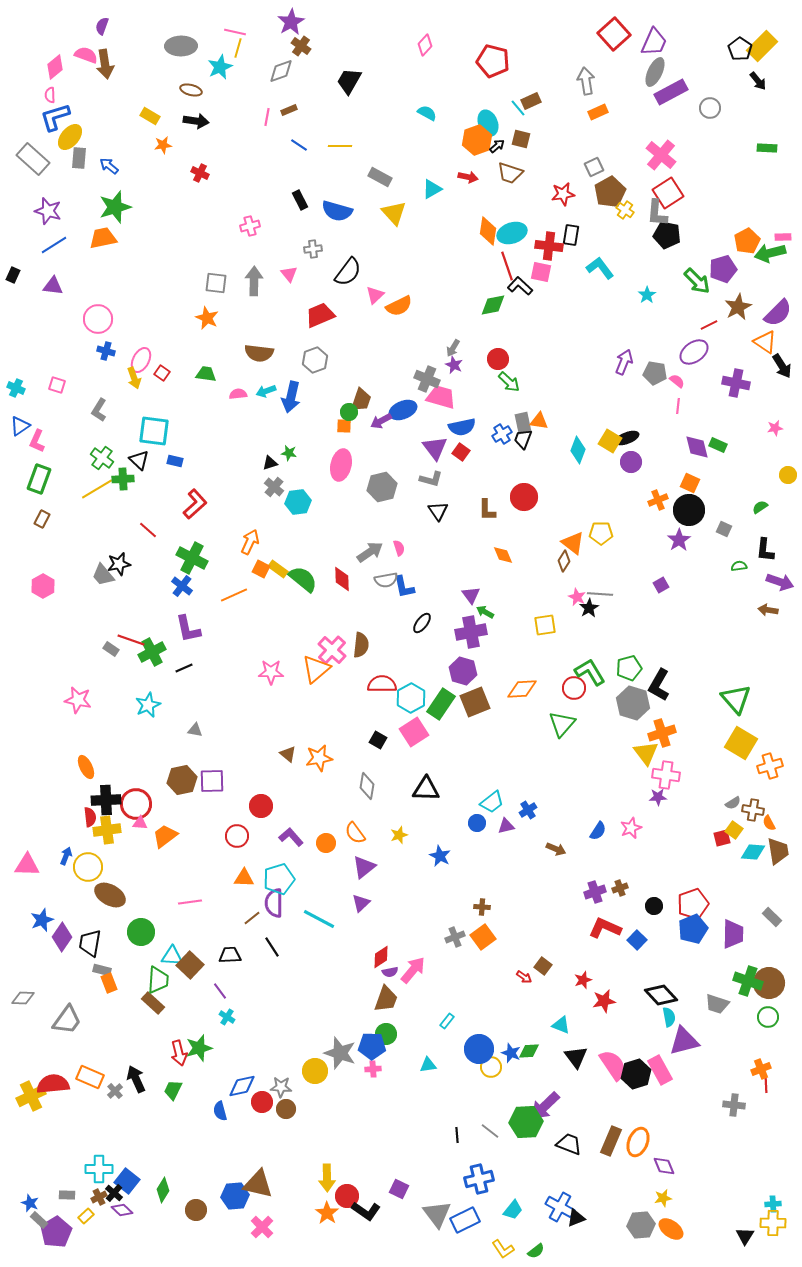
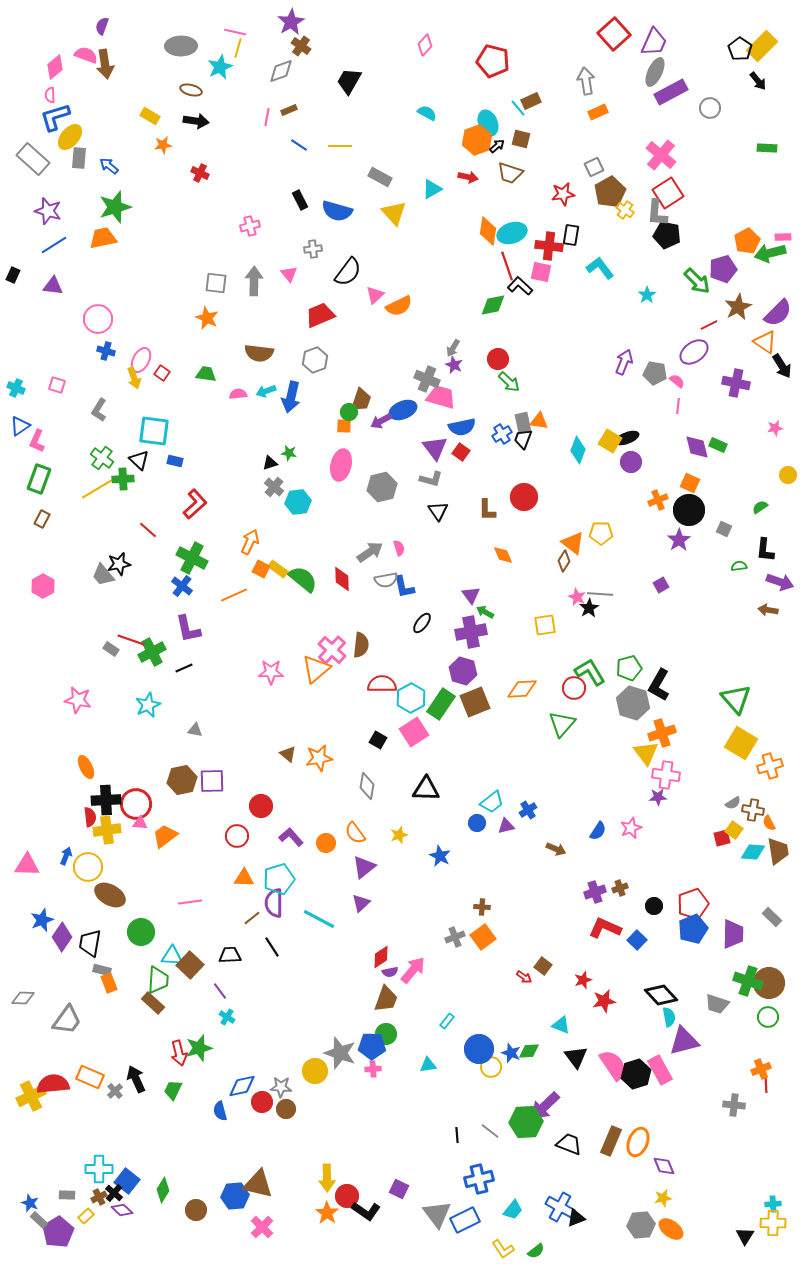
purple pentagon at (56, 1232): moved 2 px right
